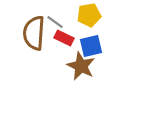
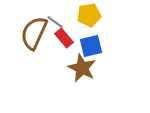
brown semicircle: rotated 20 degrees clockwise
red rectangle: rotated 24 degrees clockwise
brown star: moved 1 px right, 2 px down
